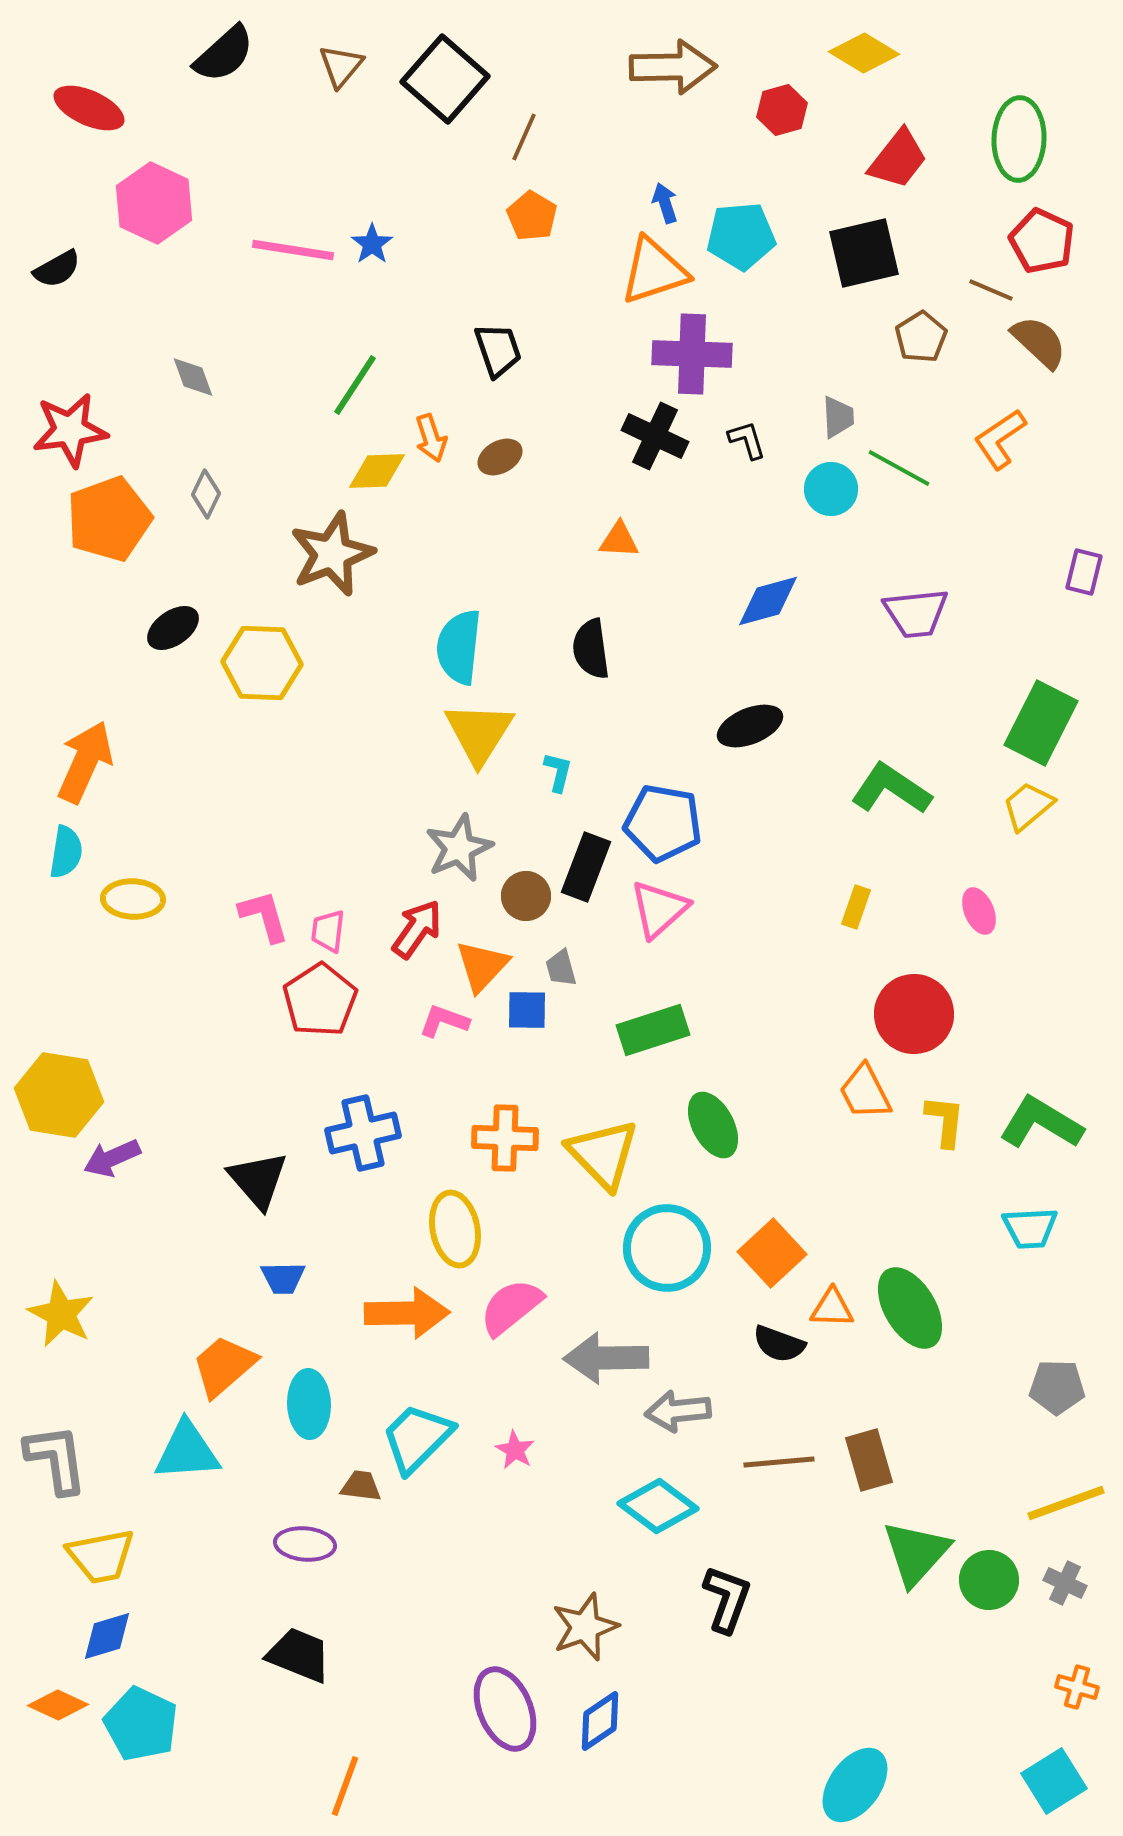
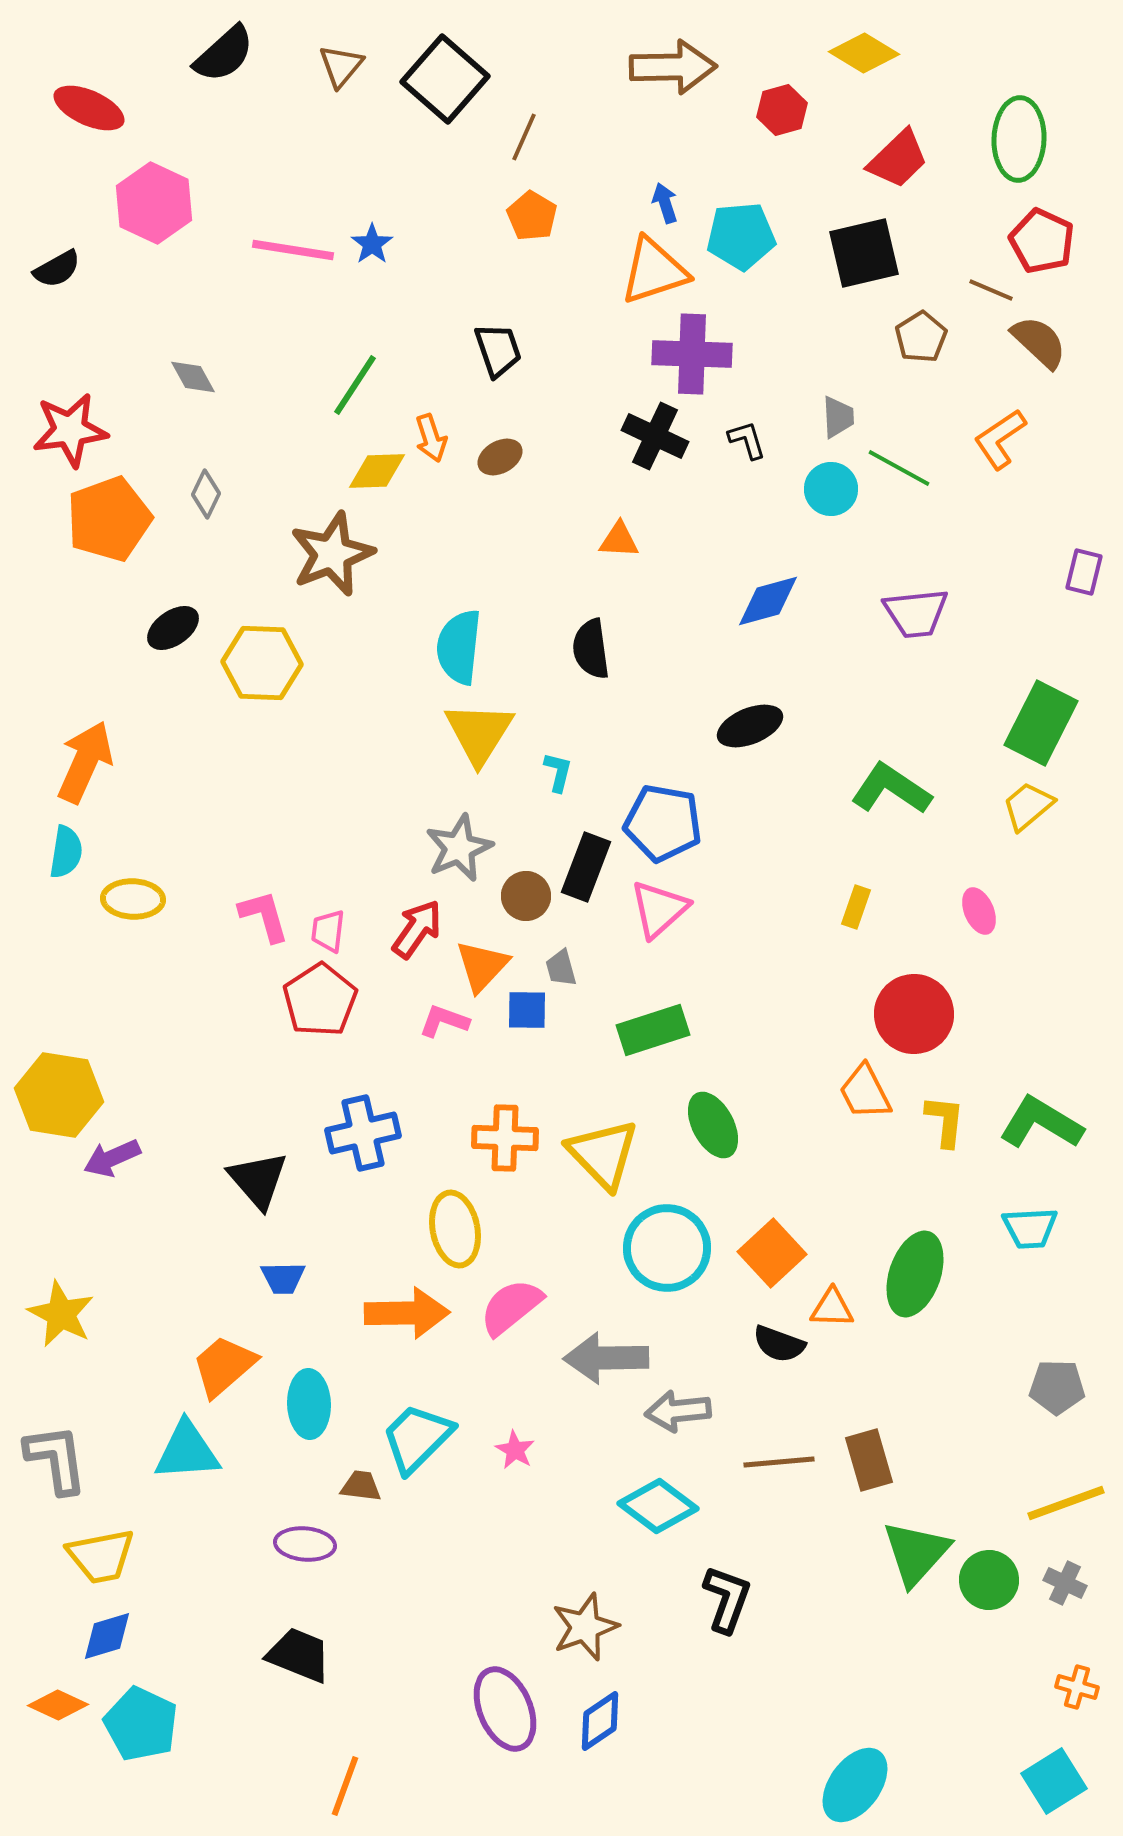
red trapezoid at (898, 159): rotated 8 degrees clockwise
gray diamond at (193, 377): rotated 9 degrees counterclockwise
green ellipse at (910, 1308): moved 5 px right, 34 px up; rotated 50 degrees clockwise
